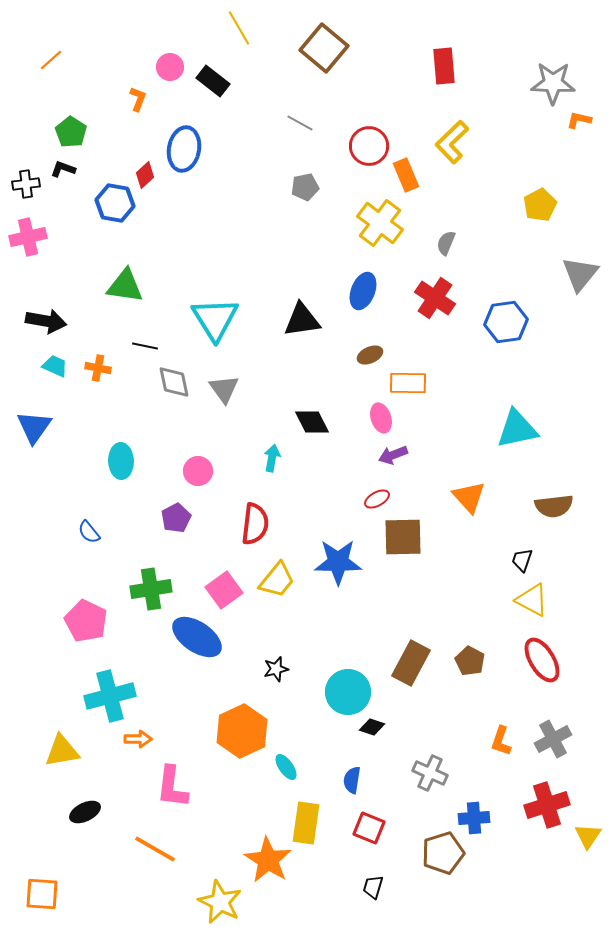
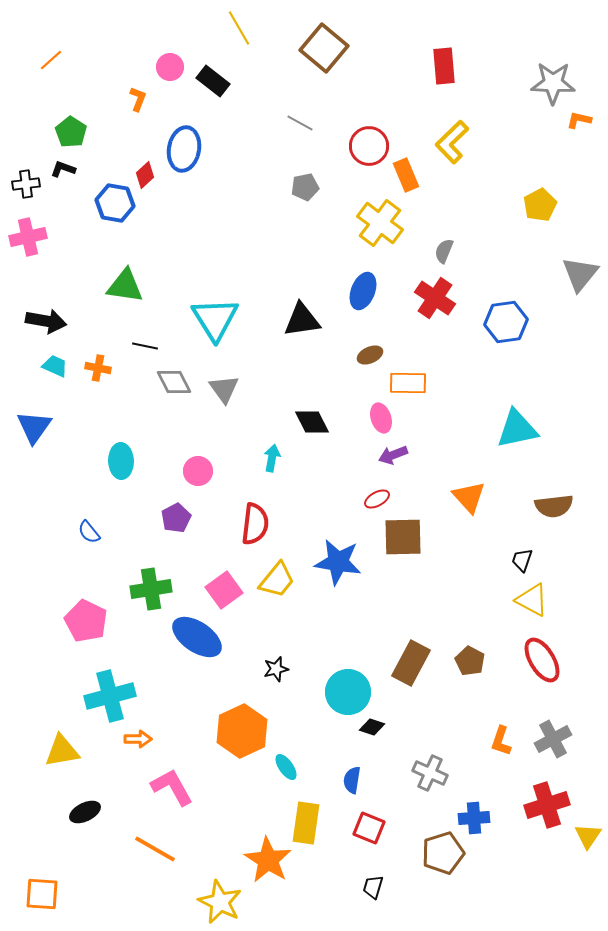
gray semicircle at (446, 243): moved 2 px left, 8 px down
gray diamond at (174, 382): rotated 15 degrees counterclockwise
blue star at (338, 562): rotated 9 degrees clockwise
pink L-shape at (172, 787): rotated 144 degrees clockwise
